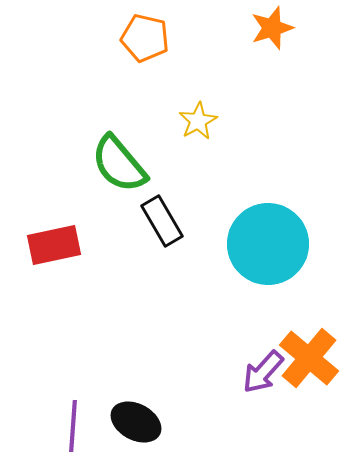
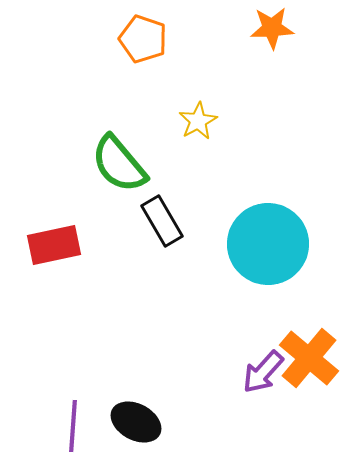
orange star: rotated 15 degrees clockwise
orange pentagon: moved 2 px left, 1 px down; rotated 6 degrees clockwise
